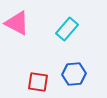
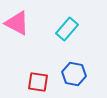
blue hexagon: rotated 15 degrees clockwise
